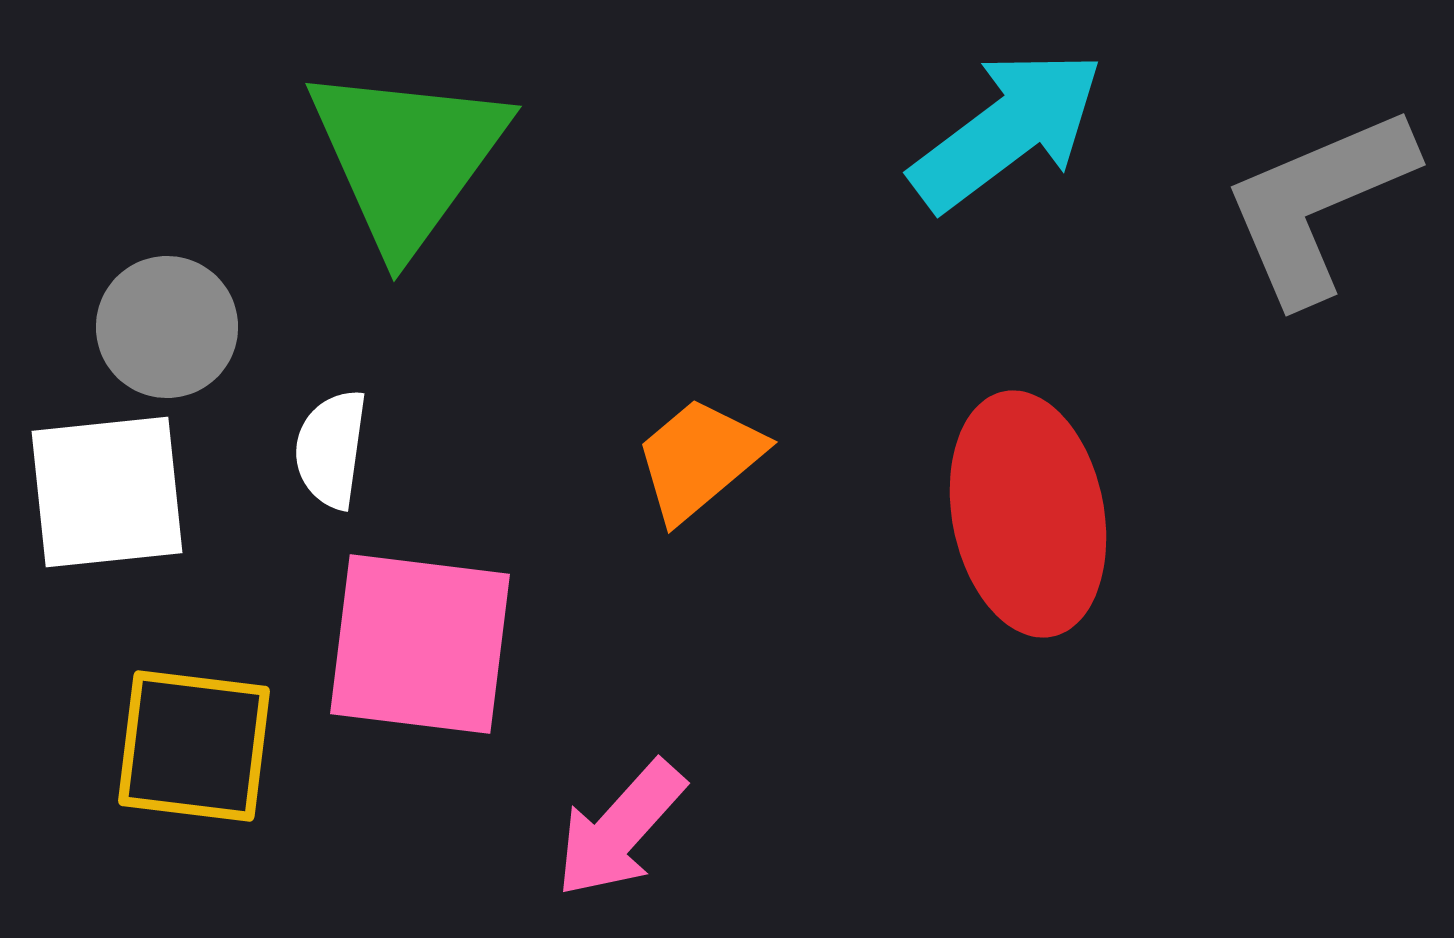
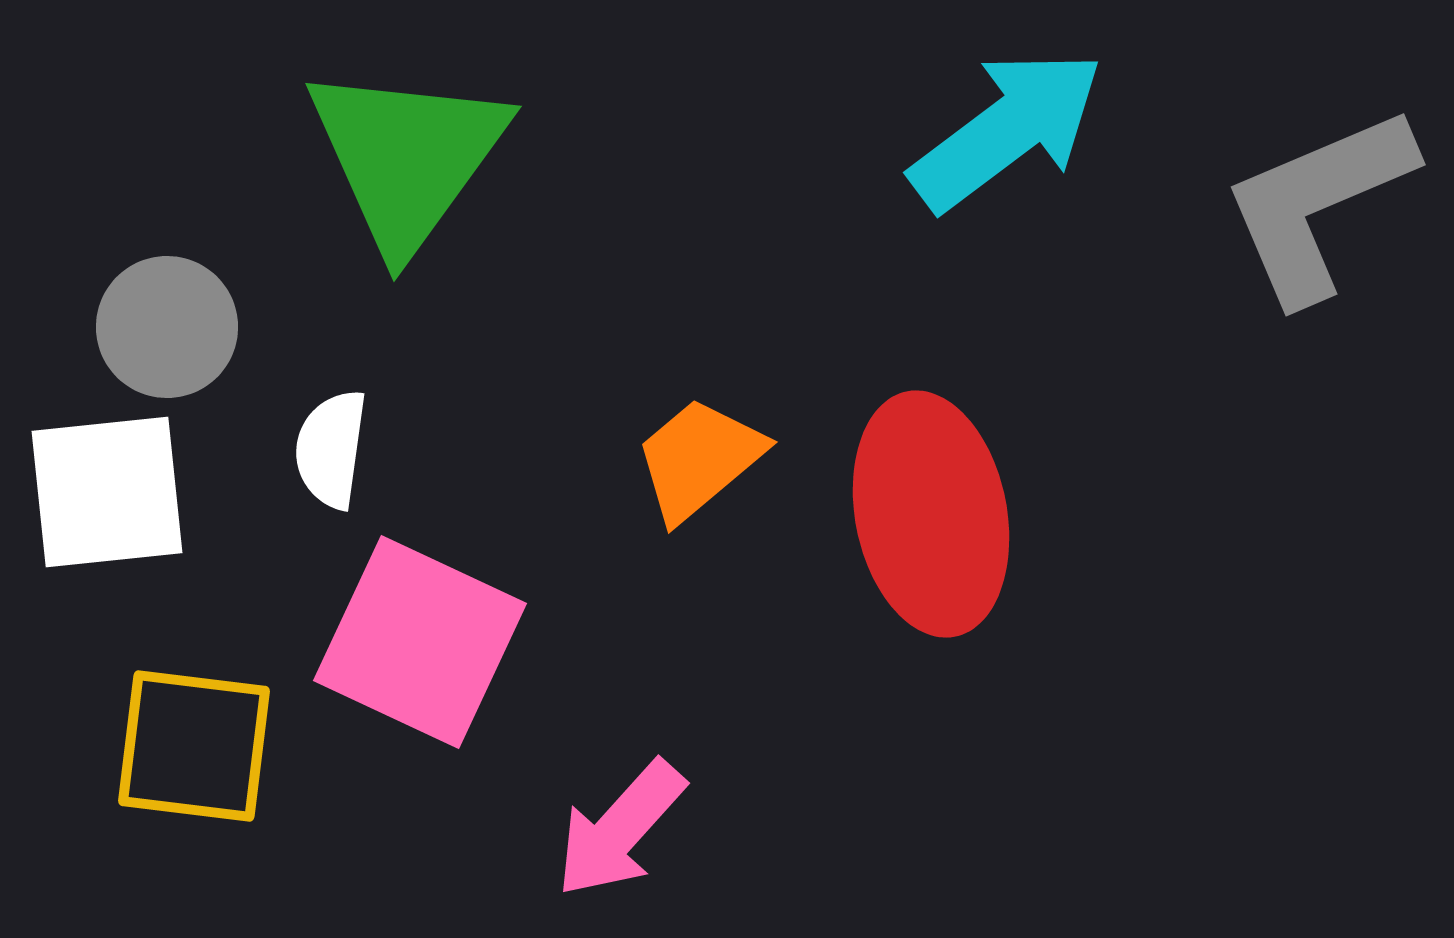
red ellipse: moved 97 px left
pink square: moved 2 px up; rotated 18 degrees clockwise
